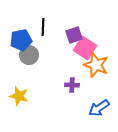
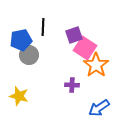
orange star: rotated 15 degrees clockwise
